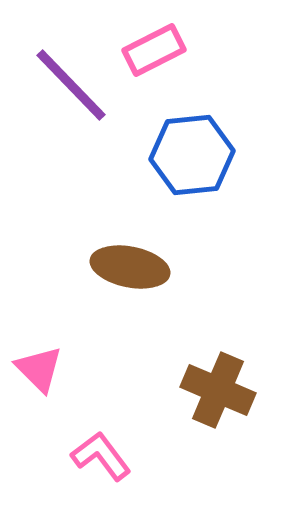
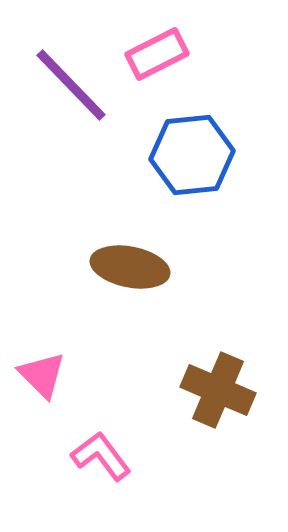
pink rectangle: moved 3 px right, 4 px down
pink triangle: moved 3 px right, 6 px down
